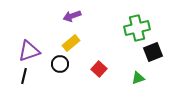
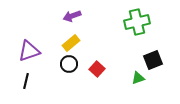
green cross: moved 6 px up
black square: moved 8 px down
black circle: moved 9 px right
red square: moved 2 px left
black line: moved 2 px right, 5 px down
